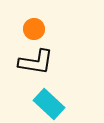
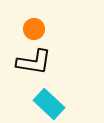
black L-shape: moved 2 px left
